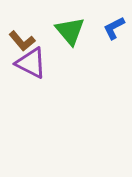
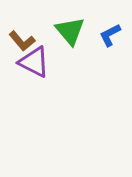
blue L-shape: moved 4 px left, 7 px down
purple triangle: moved 3 px right, 1 px up
